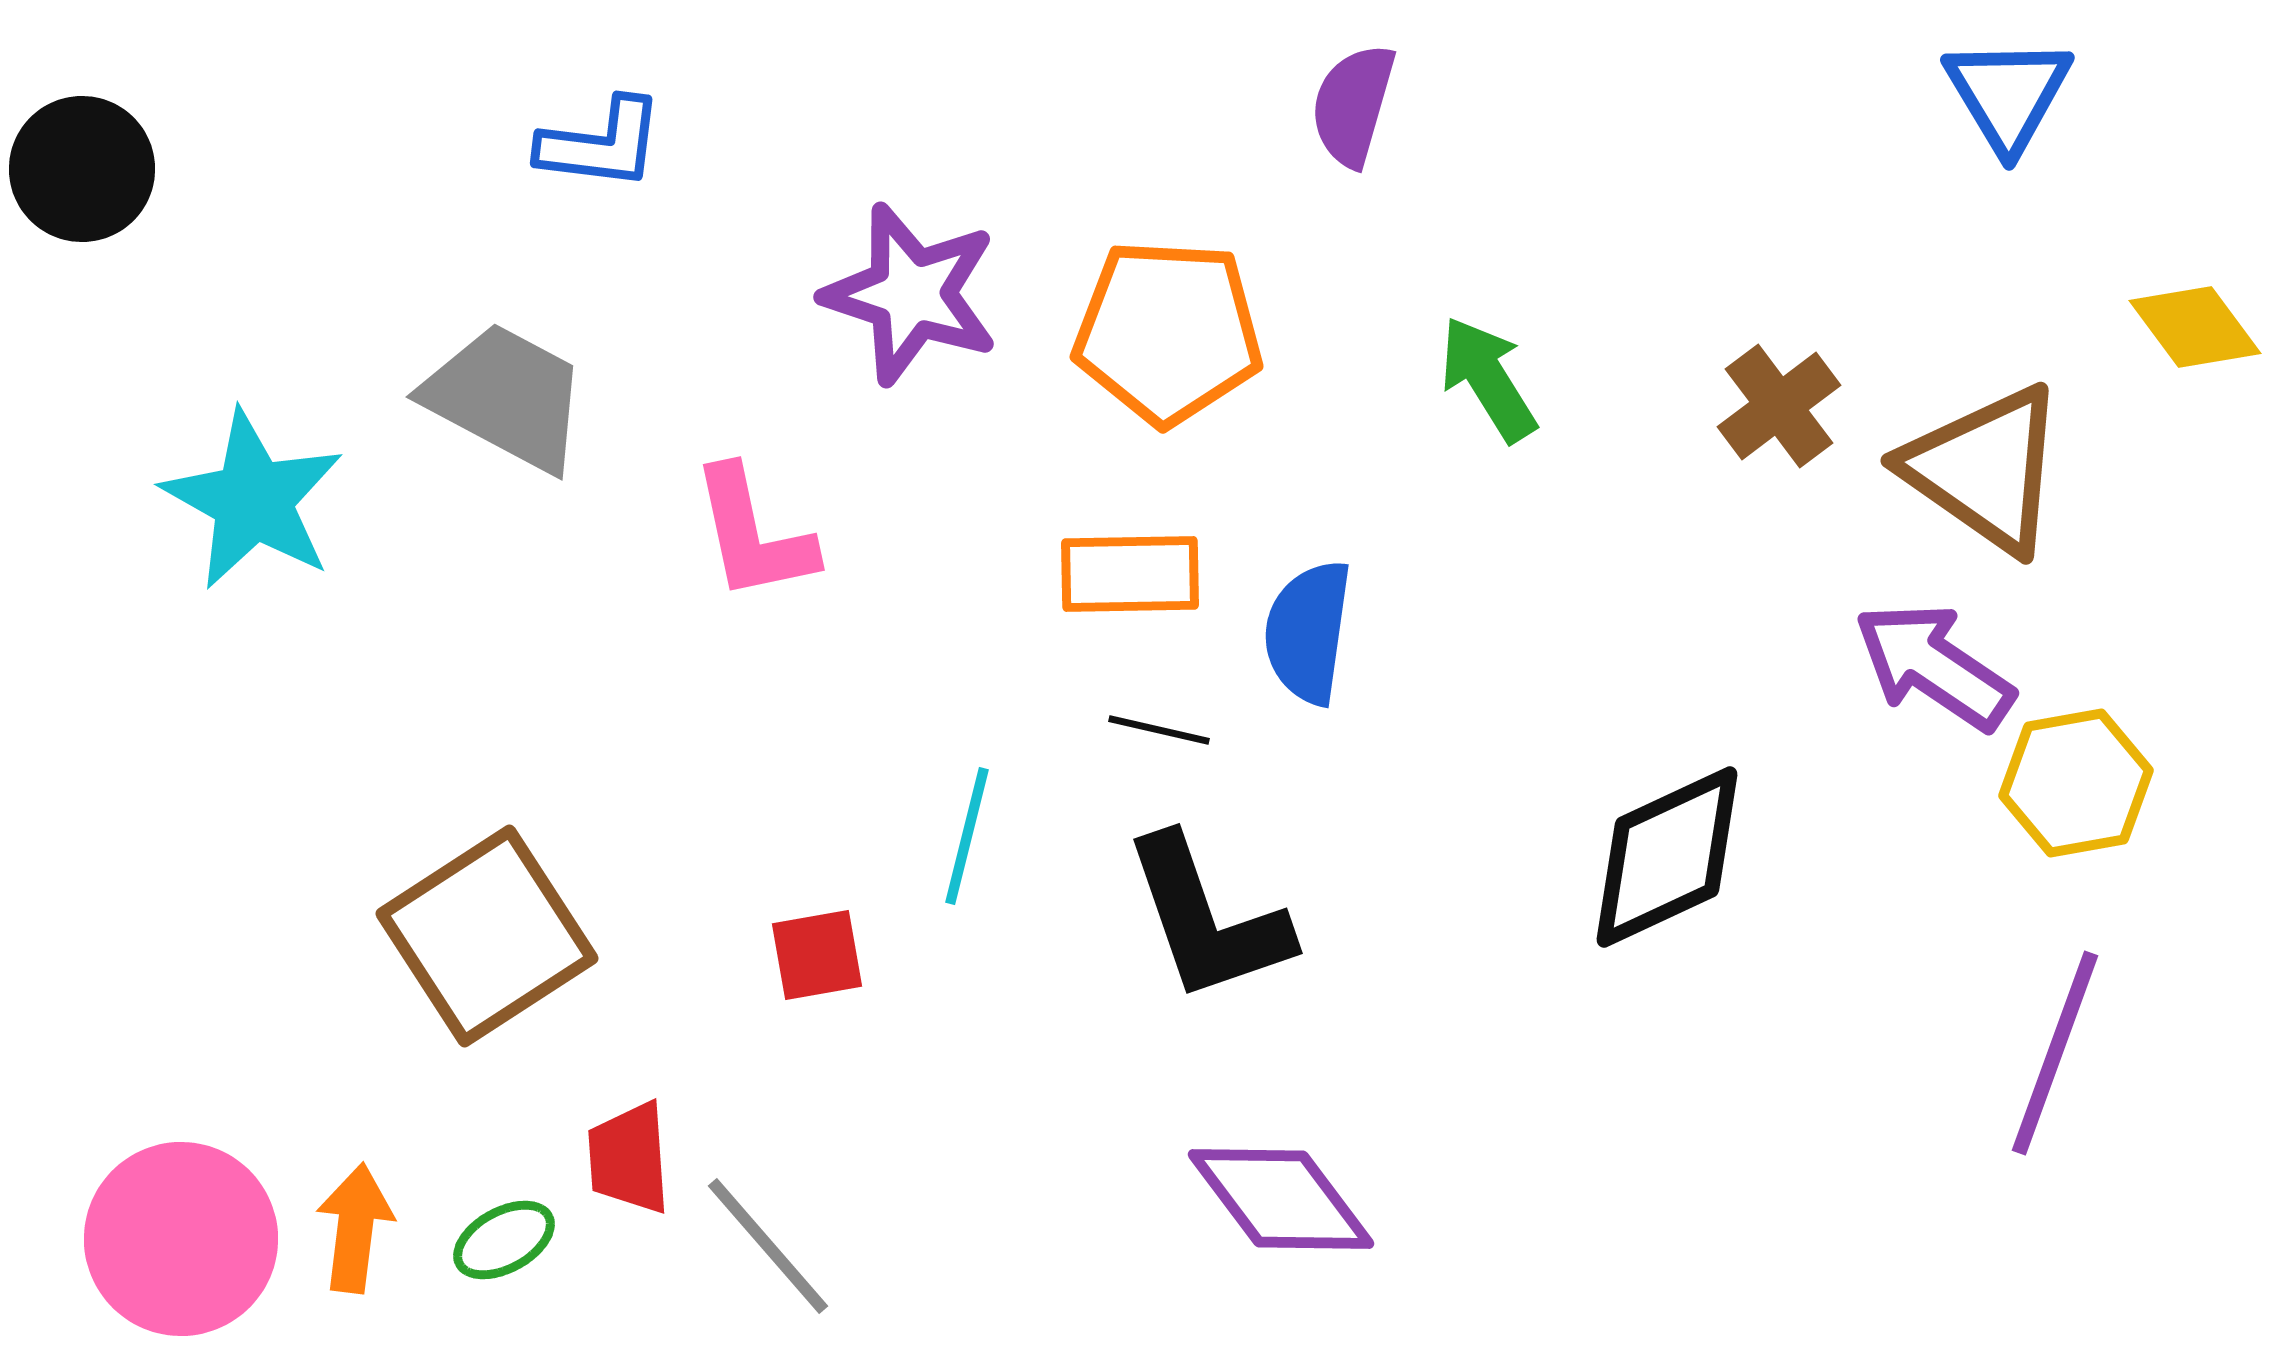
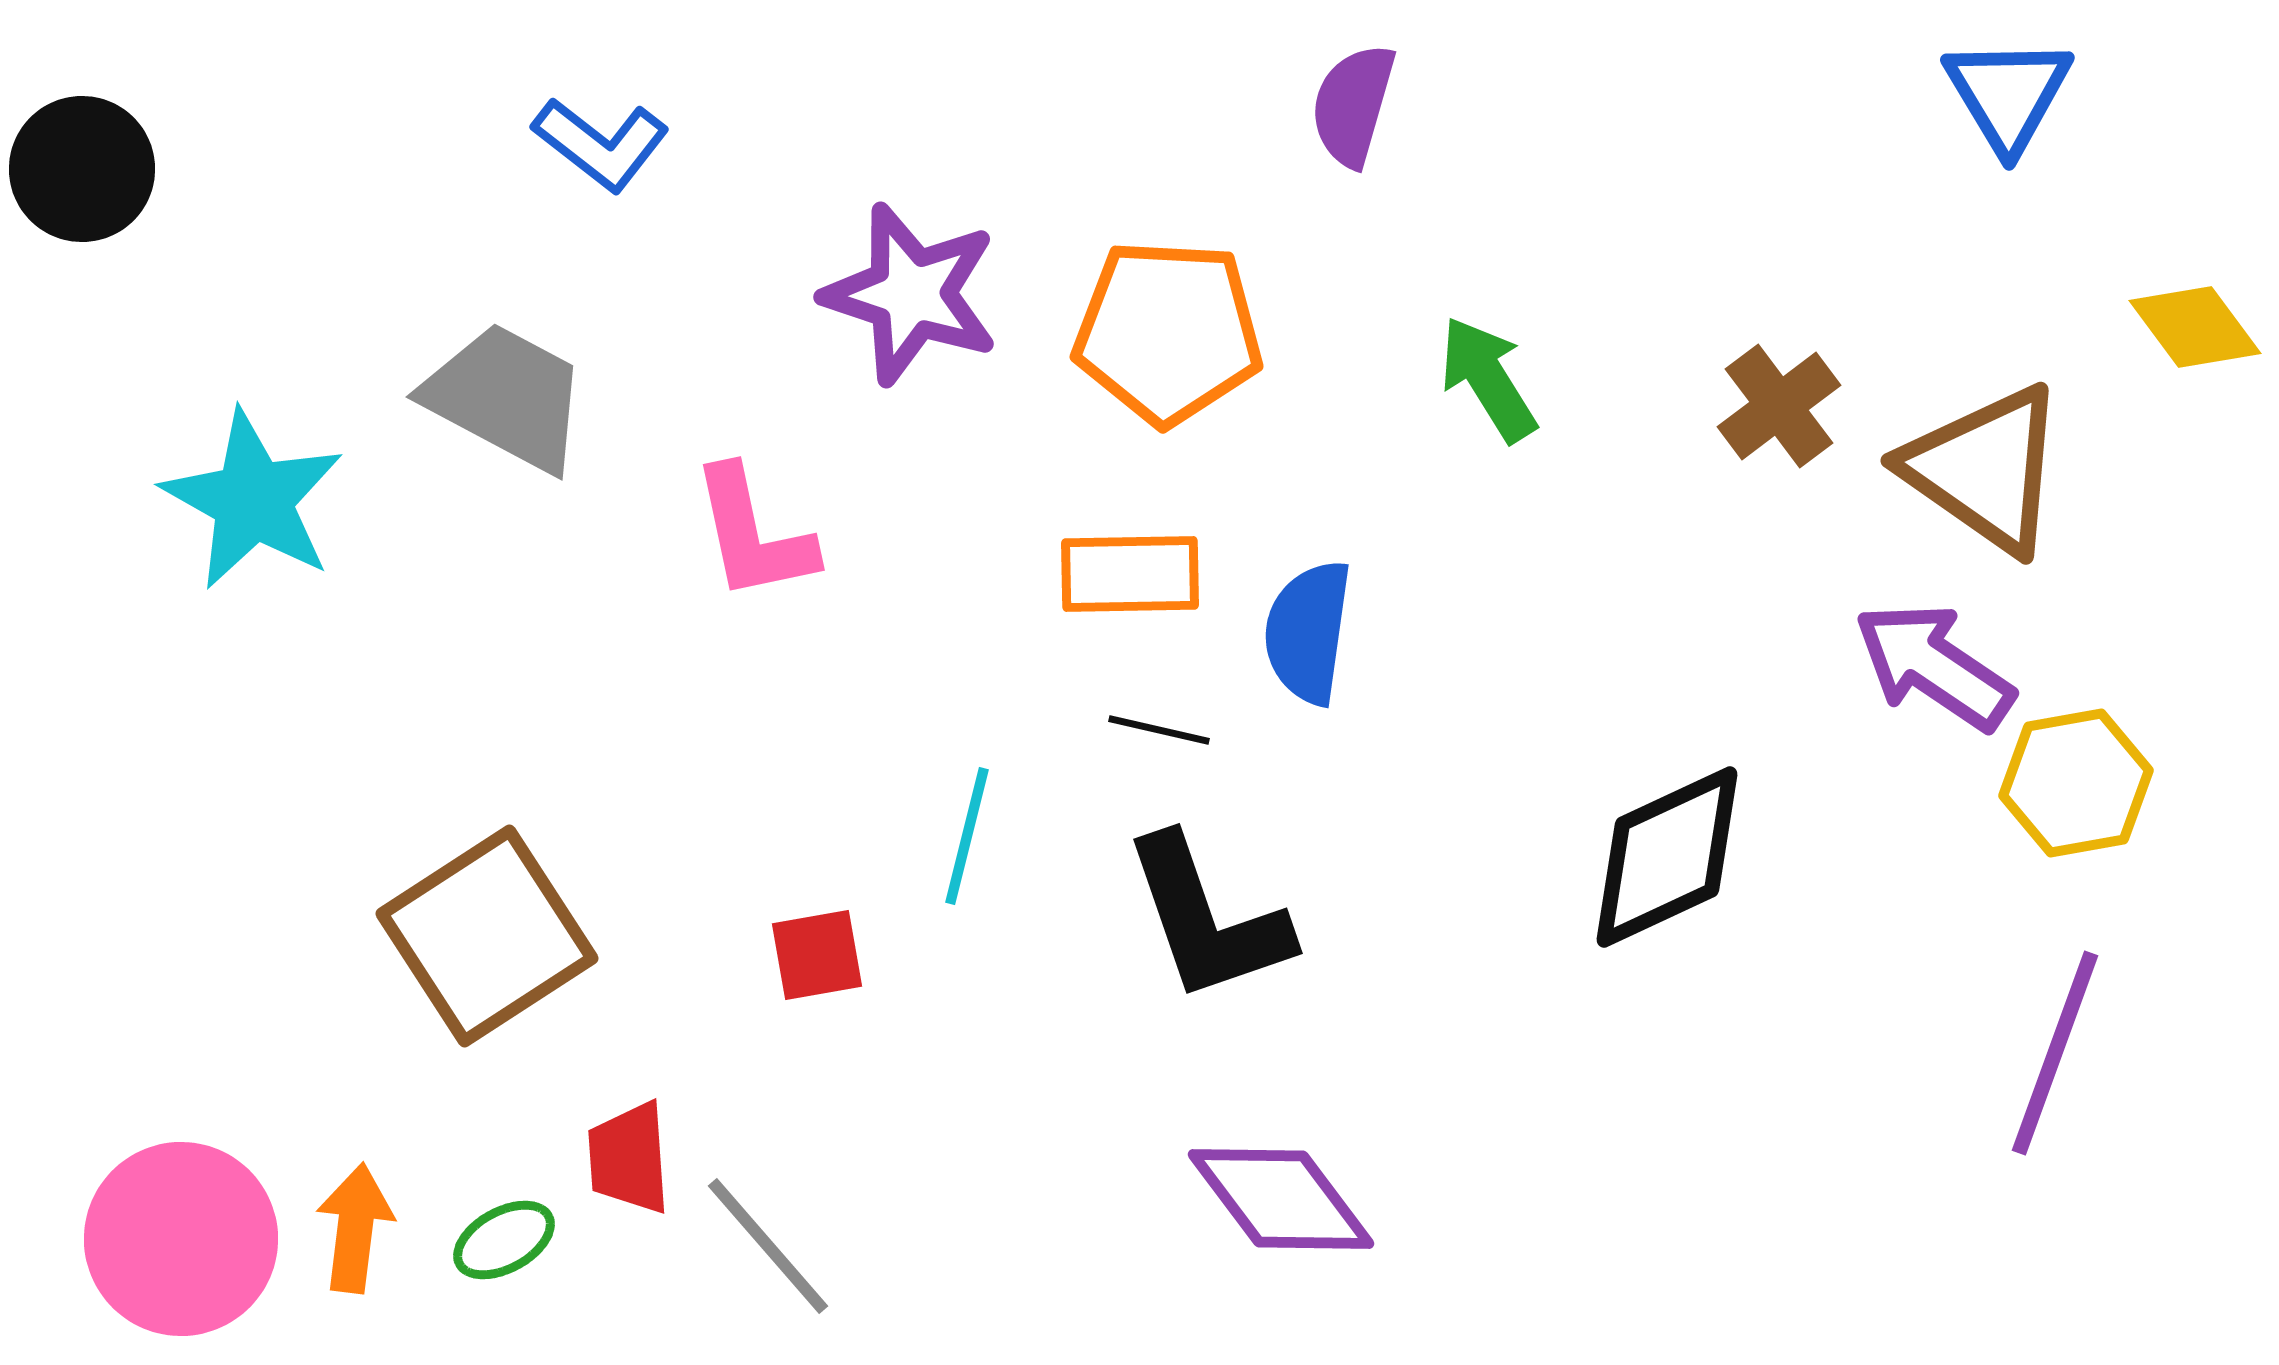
blue L-shape: rotated 31 degrees clockwise
